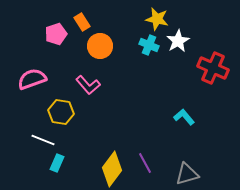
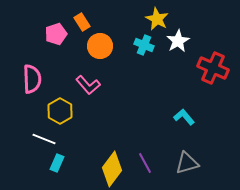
yellow star: rotated 15 degrees clockwise
cyan cross: moved 5 px left
pink semicircle: rotated 108 degrees clockwise
yellow hexagon: moved 1 px left, 1 px up; rotated 20 degrees clockwise
white line: moved 1 px right, 1 px up
gray triangle: moved 11 px up
